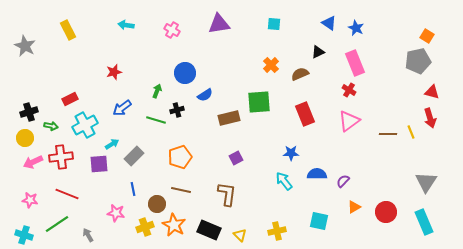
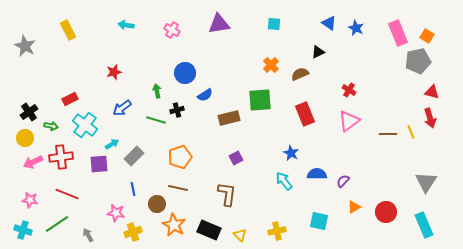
pink rectangle at (355, 63): moved 43 px right, 30 px up
green arrow at (157, 91): rotated 32 degrees counterclockwise
green square at (259, 102): moved 1 px right, 2 px up
black cross at (29, 112): rotated 18 degrees counterclockwise
cyan cross at (85, 125): rotated 25 degrees counterclockwise
blue star at (291, 153): rotated 28 degrees clockwise
brown line at (181, 190): moved 3 px left, 2 px up
cyan rectangle at (424, 222): moved 3 px down
yellow cross at (145, 227): moved 12 px left, 5 px down
cyan cross at (24, 235): moved 1 px left, 5 px up
